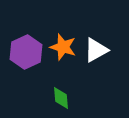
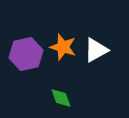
purple hexagon: moved 2 px down; rotated 12 degrees clockwise
green diamond: rotated 15 degrees counterclockwise
